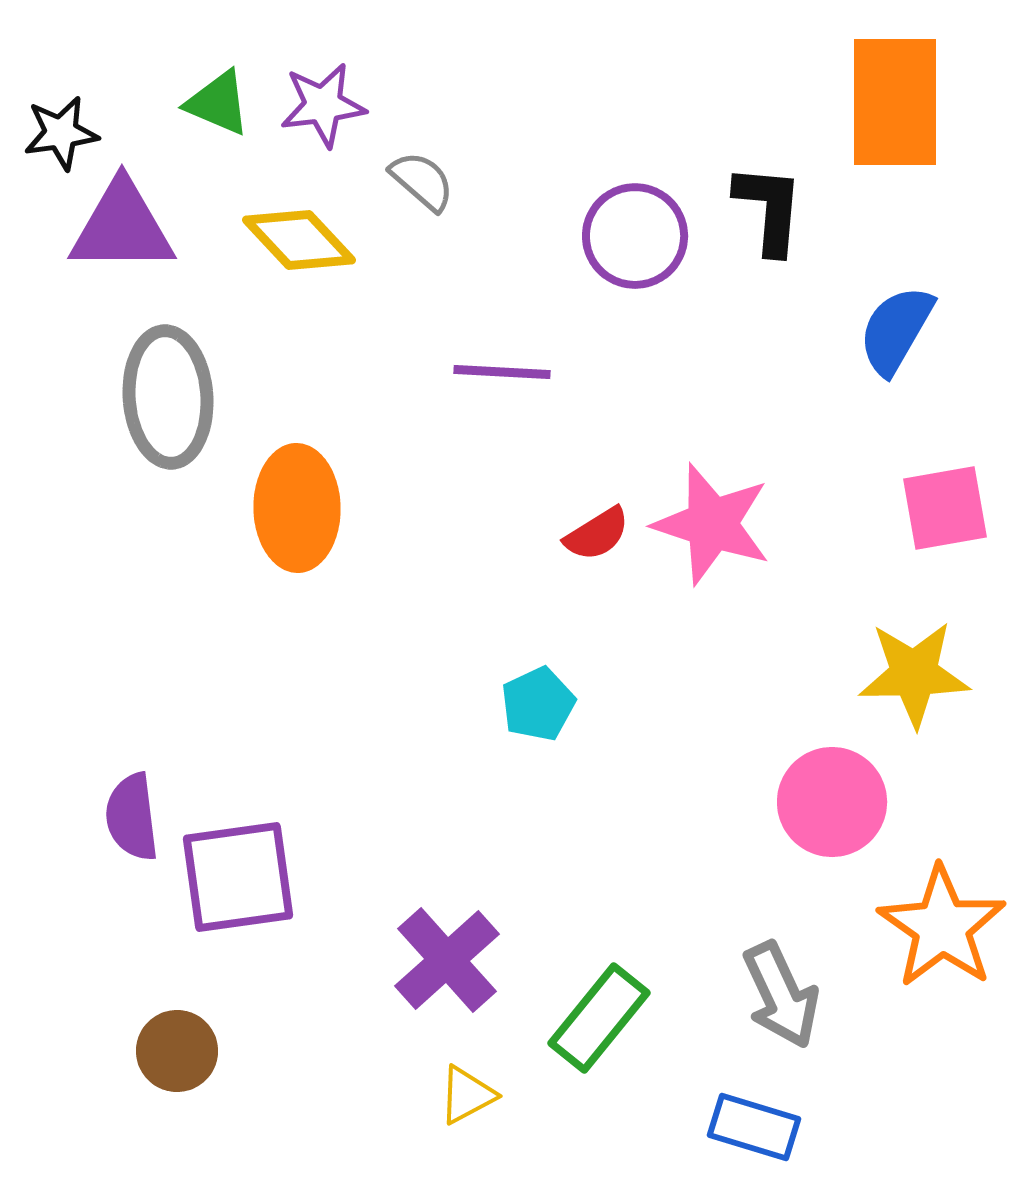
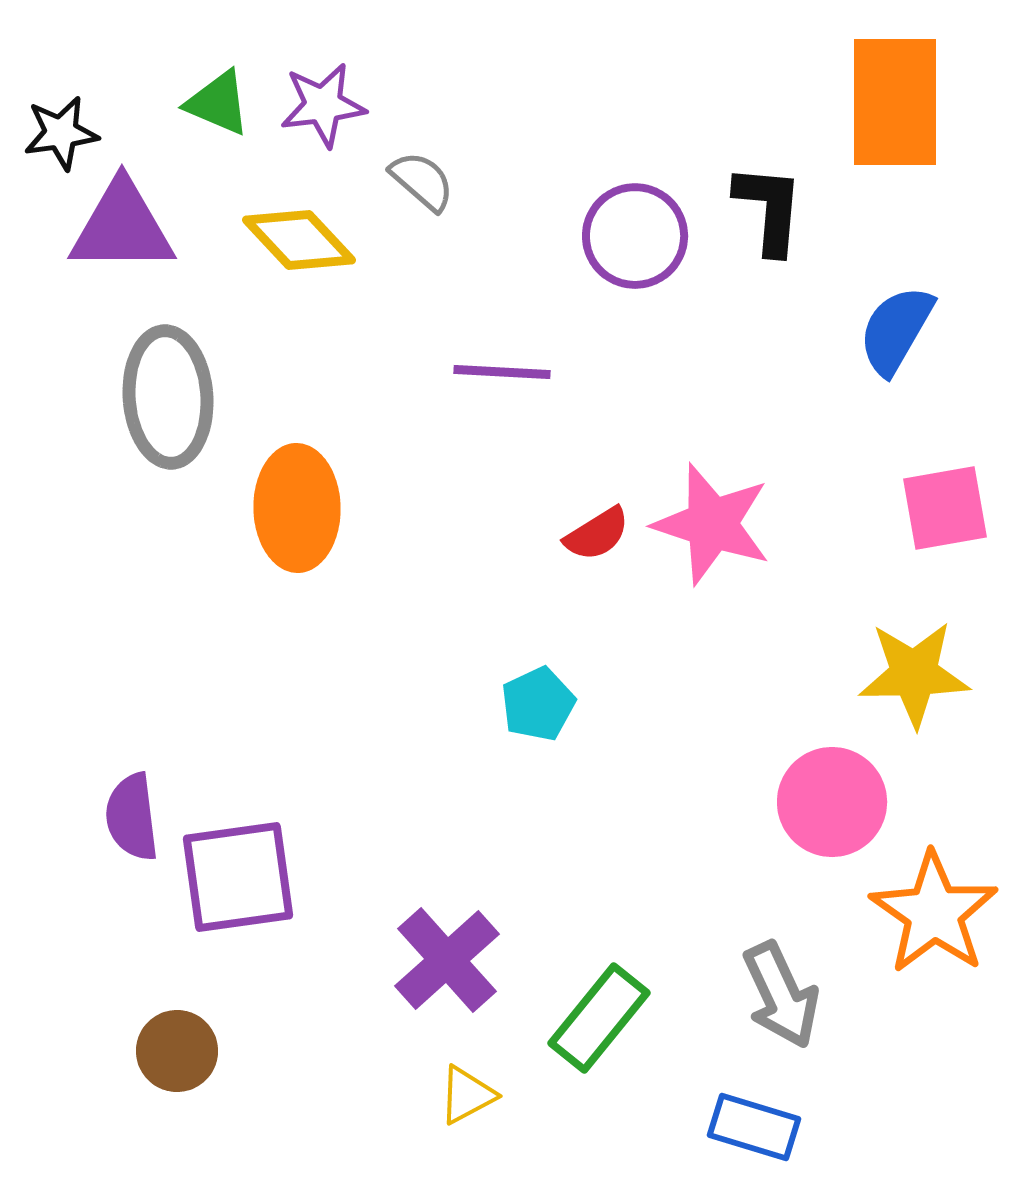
orange star: moved 8 px left, 14 px up
